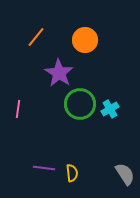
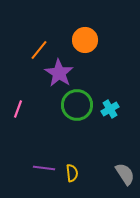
orange line: moved 3 px right, 13 px down
green circle: moved 3 px left, 1 px down
pink line: rotated 12 degrees clockwise
